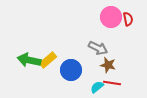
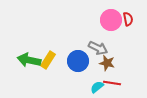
pink circle: moved 3 px down
yellow rectangle: rotated 18 degrees counterclockwise
brown star: moved 1 px left, 2 px up
blue circle: moved 7 px right, 9 px up
